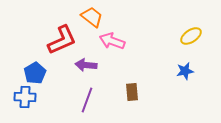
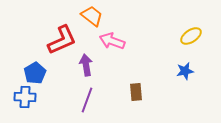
orange trapezoid: moved 1 px up
purple arrow: rotated 75 degrees clockwise
brown rectangle: moved 4 px right
